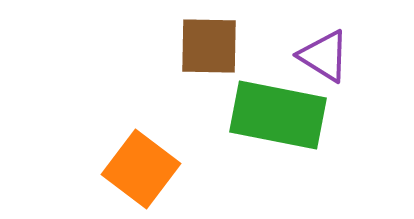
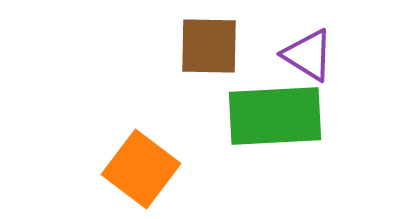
purple triangle: moved 16 px left, 1 px up
green rectangle: moved 3 px left, 1 px down; rotated 14 degrees counterclockwise
